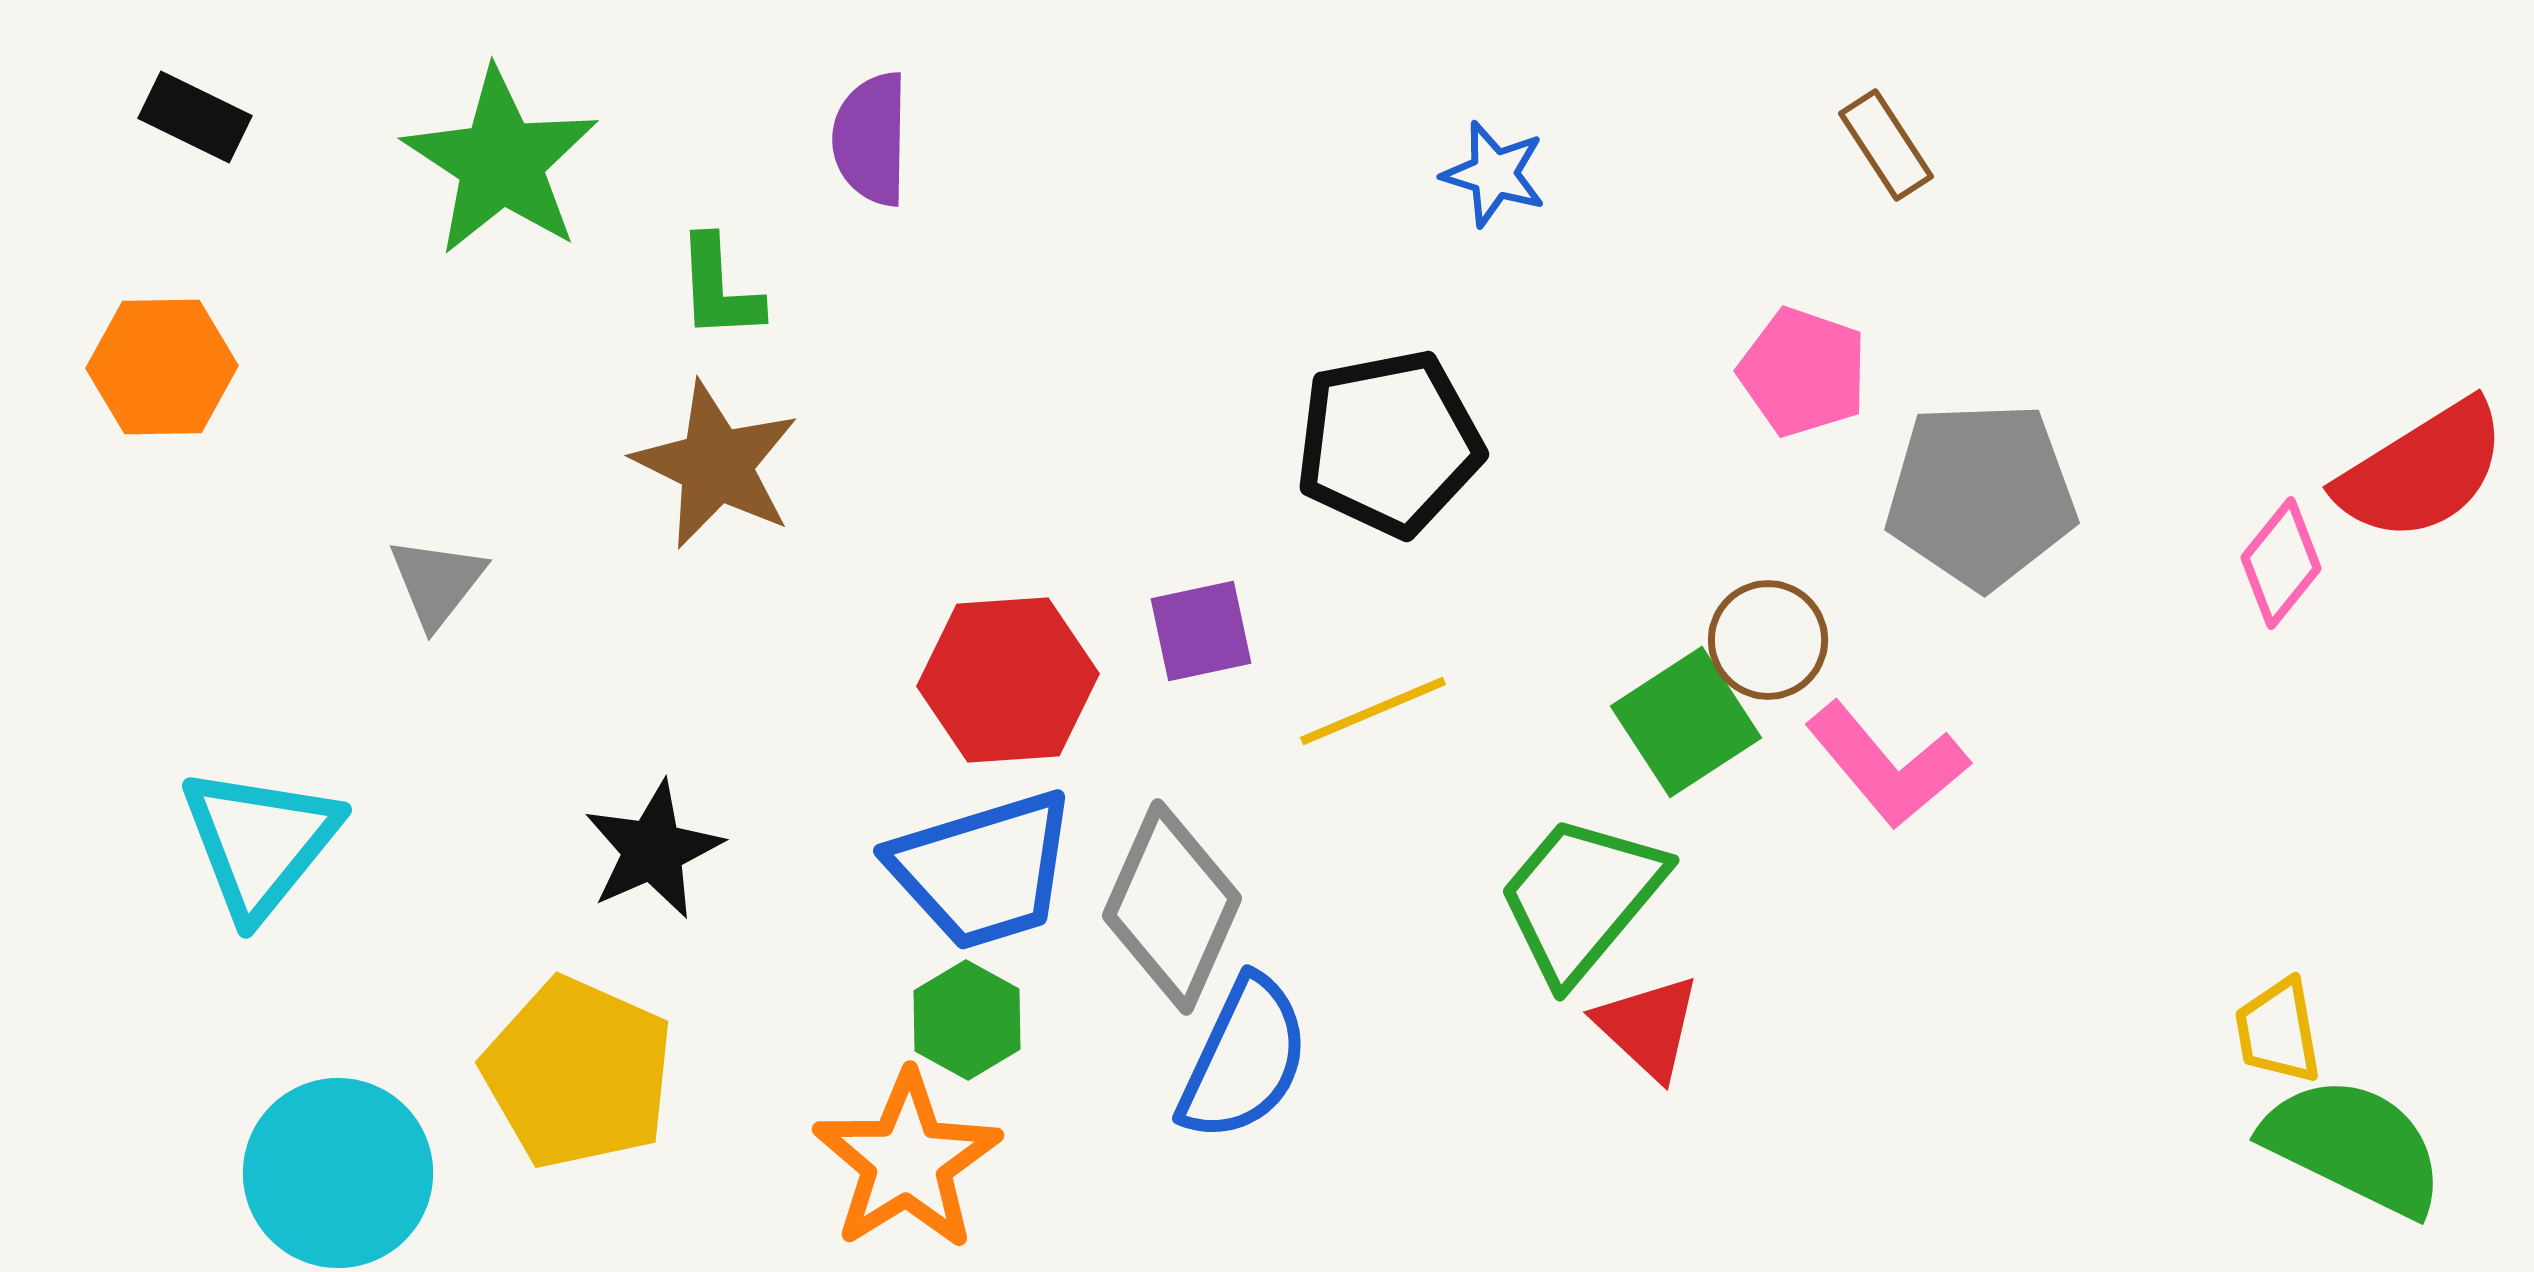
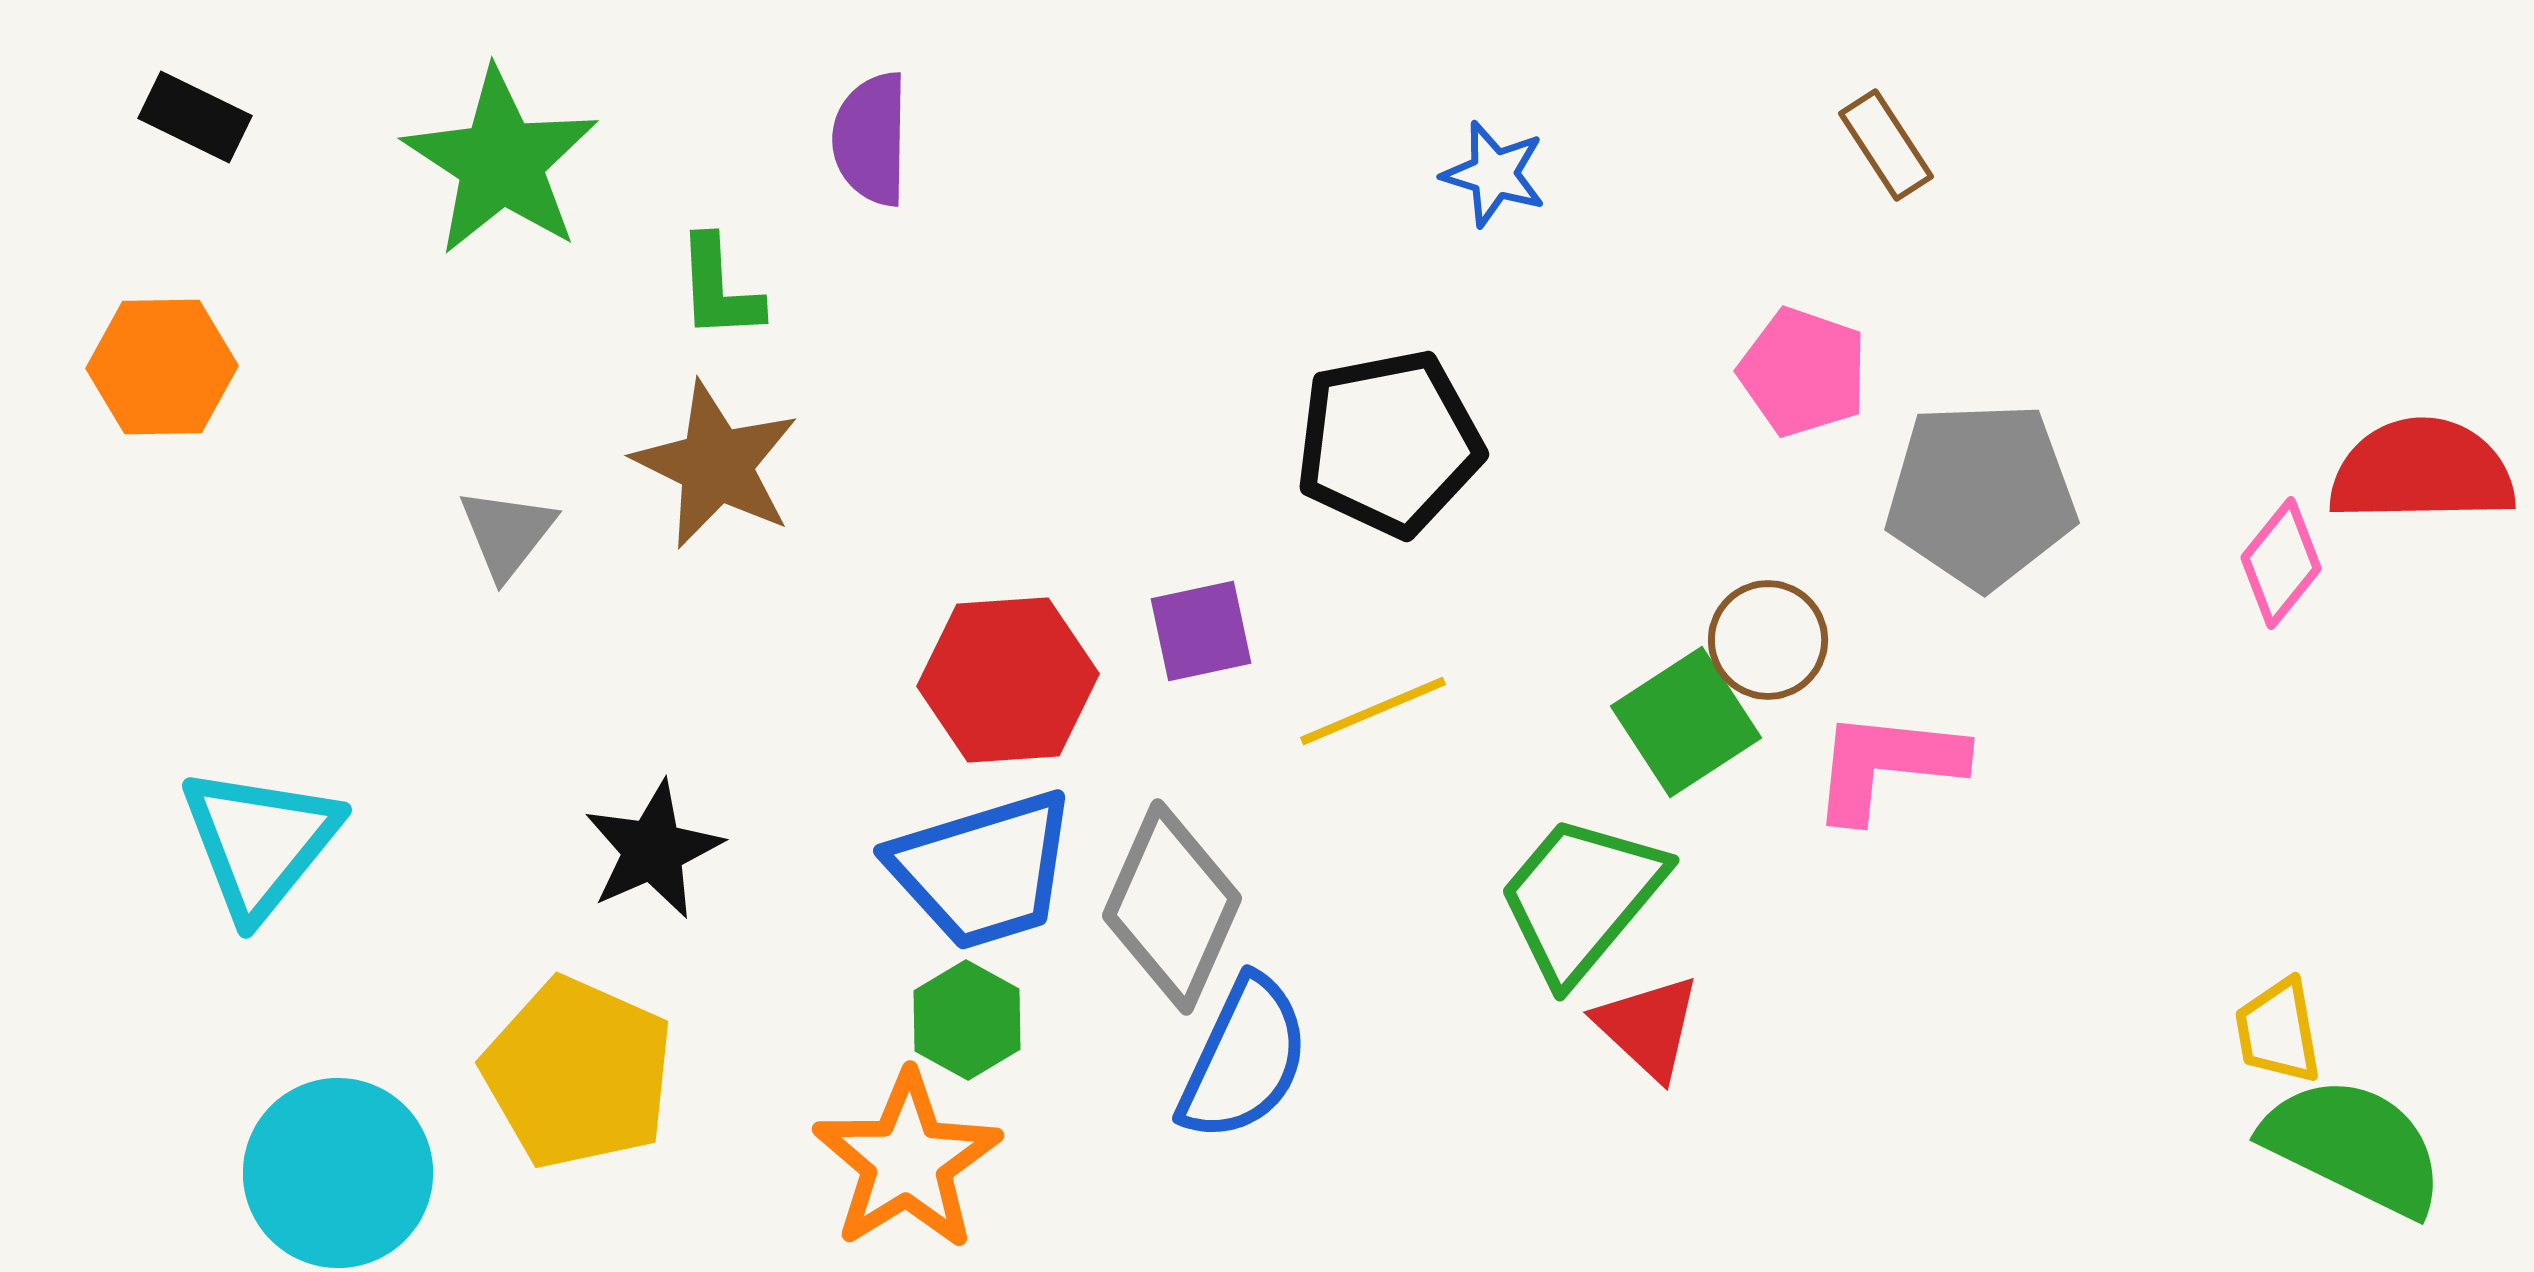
red semicircle: rotated 149 degrees counterclockwise
gray triangle: moved 70 px right, 49 px up
pink L-shape: rotated 136 degrees clockwise
